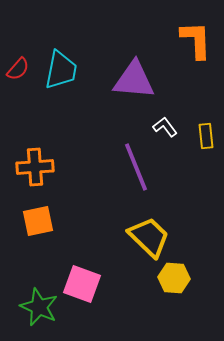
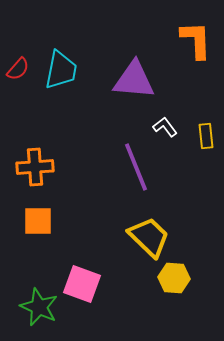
orange square: rotated 12 degrees clockwise
